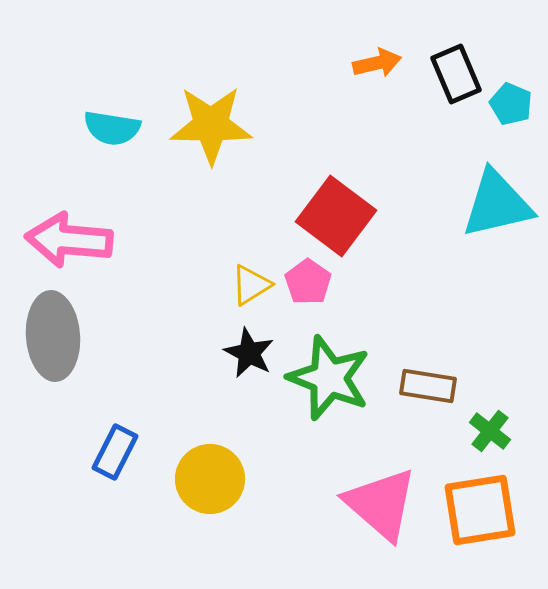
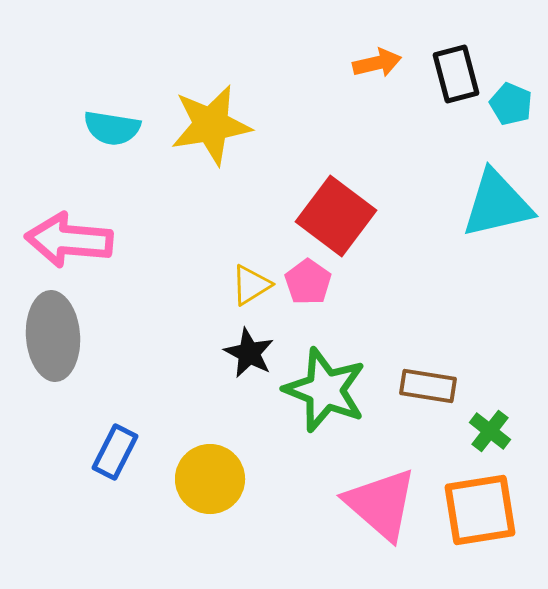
black rectangle: rotated 8 degrees clockwise
yellow star: rotated 10 degrees counterclockwise
green star: moved 4 px left, 12 px down
